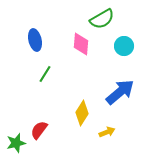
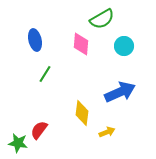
blue arrow: rotated 16 degrees clockwise
yellow diamond: rotated 25 degrees counterclockwise
green star: moved 2 px right; rotated 24 degrees clockwise
